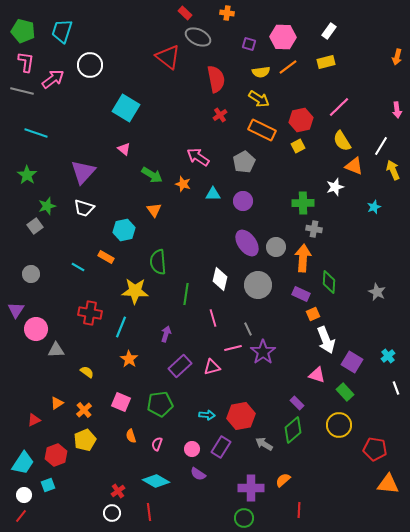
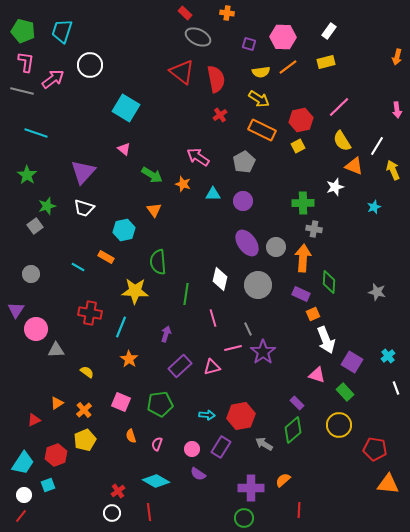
red triangle at (168, 57): moved 14 px right, 15 px down
white line at (381, 146): moved 4 px left
gray star at (377, 292): rotated 12 degrees counterclockwise
